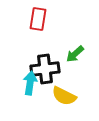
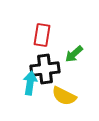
red rectangle: moved 4 px right, 16 px down
green arrow: moved 1 px left
